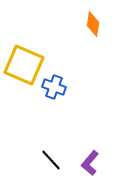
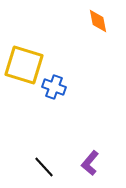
orange diamond: moved 5 px right, 3 px up; rotated 20 degrees counterclockwise
yellow square: rotated 6 degrees counterclockwise
black line: moved 7 px left, 7 px down
